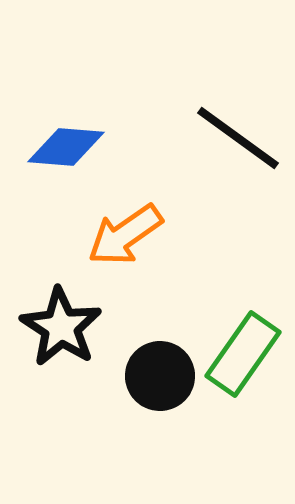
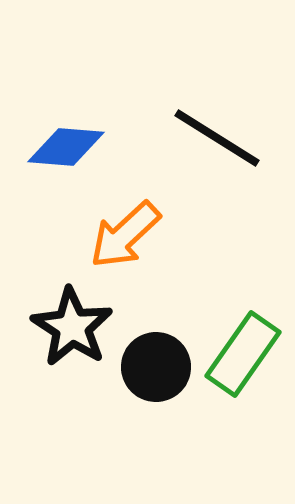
black line: moved 21 px left; rotated 4 degrees counterclockwise
orange arrow: rotated 8 degrees counterclockwise
black star: moved 11 px right
black circle: moved 4 px left, 9 px up
